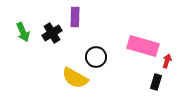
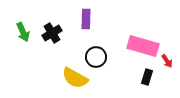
purple rectangle: moved 11 px right, 2 px down
red arrow: rotated 128 degrees clockwise
black rectangle: moved 9 px left, 5 px up
